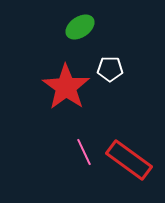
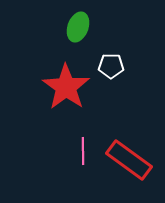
green ellipse: moved 2 px left; rotated 36 degrees counterclockwise
white pentagon: moved 1 px right, 3 px up
pink line: moved 1 px left, 1 px up; rotated 24 degrees clockwise
